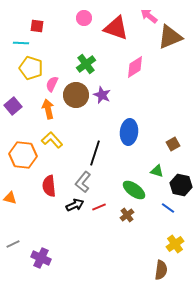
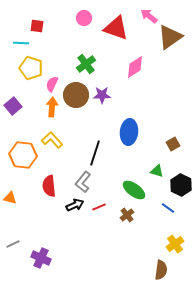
brown triangle: rotated 12 degrees counterclockwise
purple star: rotated 24 degrees counterclockwise
orange arrow: moved 4 px right, 2 px up; rotated 18 degrees clockwise
black hexagon: rotated 15 degrees clockwise
